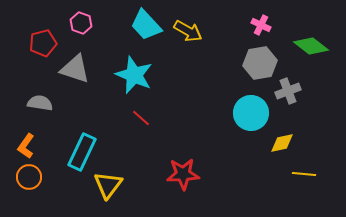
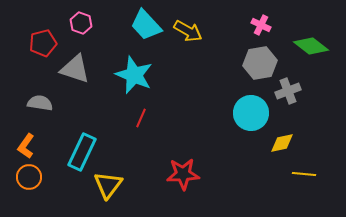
red line: rotated 72 degrees clockwise
